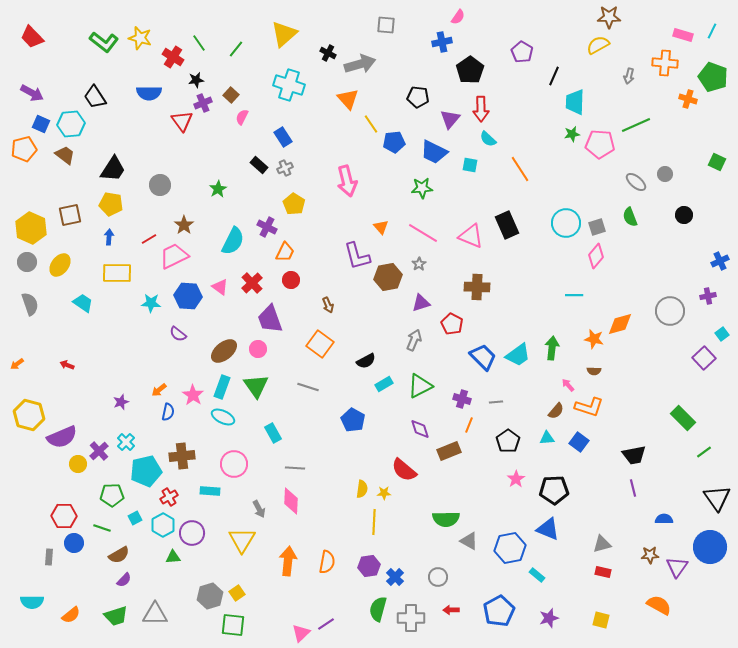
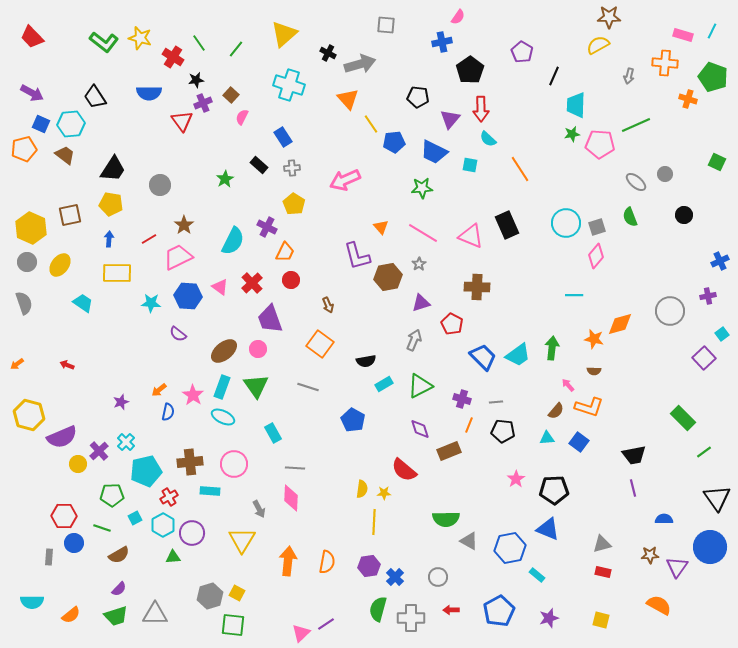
cyan trapezoid at (575, 102): moved 1 px right, 3 px down
gray cross at (285, 168): moved 7 px right; rotated 21 degrees clockwise
pink arrow at (347, 181): moved 2 px left, 1 px up; rotated 80 degrees clockwise
green star at (218, 189): moved 7 px right, 10 px up
blue arrow at (109, 237): moved 2 px down
pink trapezoid at (174, 256): moved 4 px right, 1 px down
gray semicircle at (30, 304): moved 6 px left, 1 px up
black semicircle at (366, 361): rotated 18 degrees clockwise
black pentagon at (508, 441): moved 5 px left, 10 px up; rotated 30 degrees counterclockwise
brown cross at (182, 456): moved 8 px right, 6 px down
pink diamond at (291, 501): moved 3 px up
purple semicircle at (124, 580): moved 5 px left, 9 px down
yellow square at (237, 593): rotated 28 degrees counterclockwise
